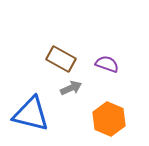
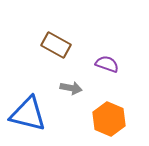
brown rectangle: moved 5 px left, 14 px up
gray arrow: rotated 35 degrees clockwise
blue triangle: moved 3 px left
